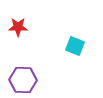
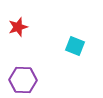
red star: rotated 18 degrees counterclockwise
